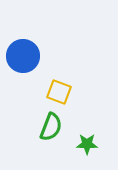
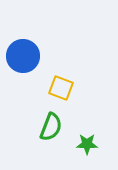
yellow square: moved 2 px right, 4 px up
